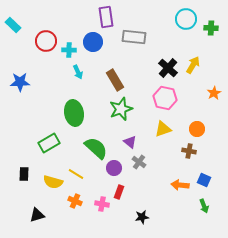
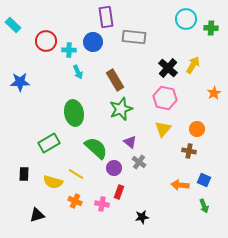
yellow triangle: rotated 30 degrees counterclockwise
